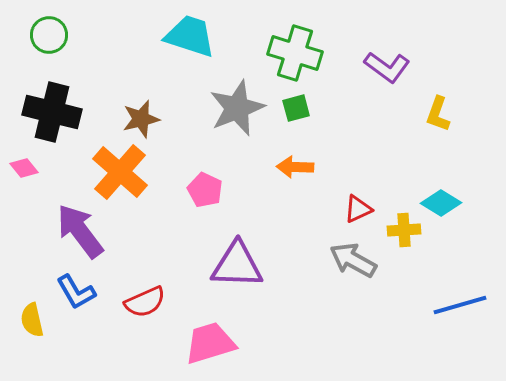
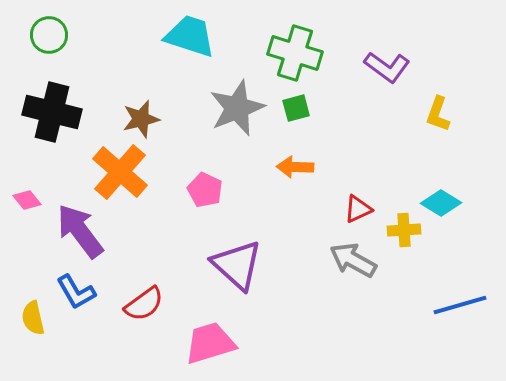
pink diamond: moved 3 px right, 32 px down
purple triangle: rotated 40 degrees clockwise
red semicircle: moved 1 px left, 2 px down; rotated 12 degrees counterclockwise
yellow semicircle: moved 1 px right, 2 px up
